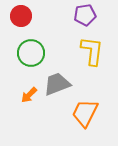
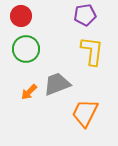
green circle: moved 5 px left, 4 px up
orange arrow: moved 3 px up
